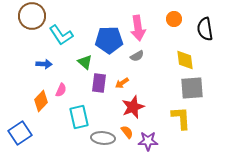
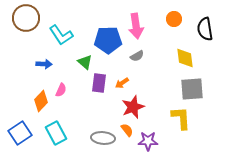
brown circle: moved 6 px left, 2 px down
pink arrow: moved 2 px left, 2 px up
blue pentagon: moved 1 px left
yellow diamond: moved 2 px up
gray square: moved 1 px down
cyan rectangle: moved 23 px left, 16 px down; rotated 15 degrees counterclockwise
orange semicircle: moved 2 px up
